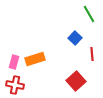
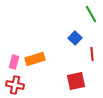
green line: moved 2 px right
red square: rotated 30 degrees clockwise
